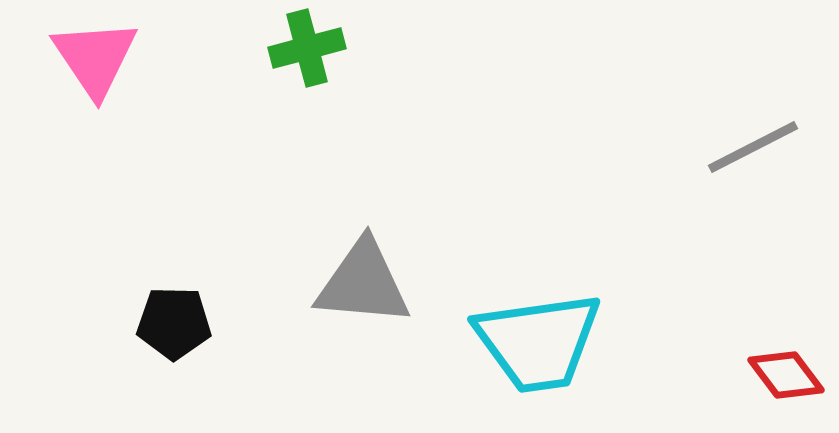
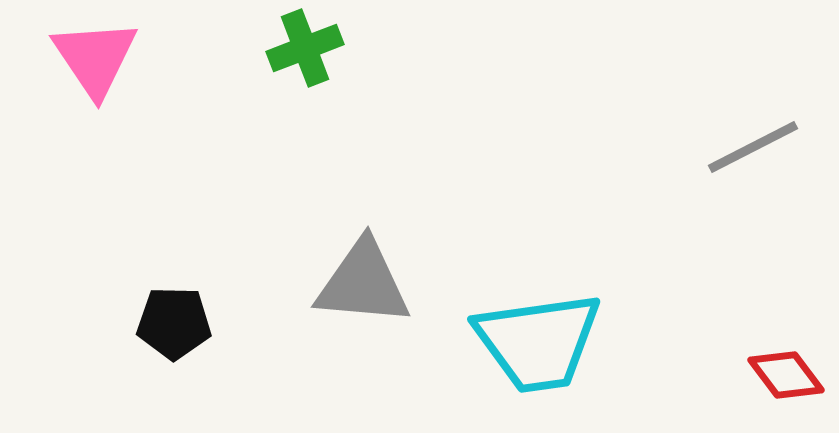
green cross: moved 2 px left; rotated 6 degrees counterclockwise
